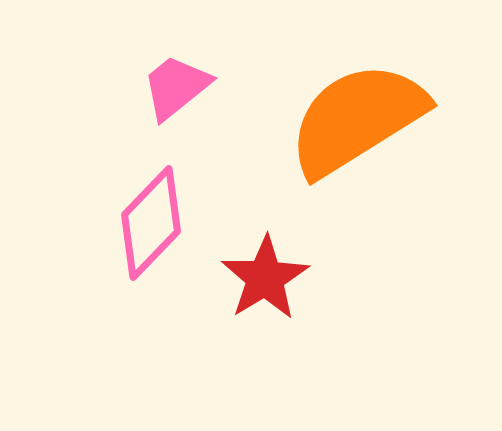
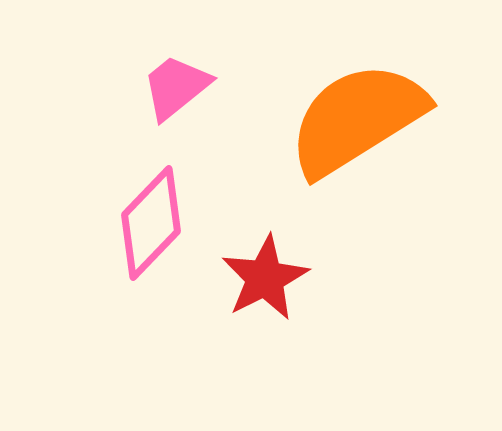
red star: rotated 4 degrees clockwise
